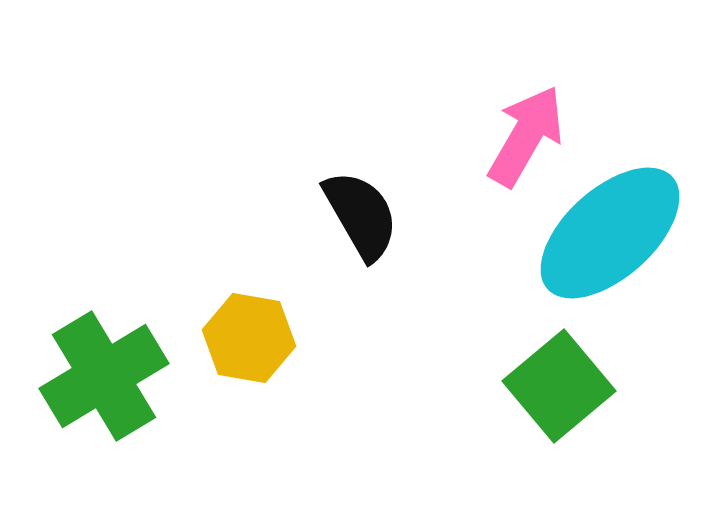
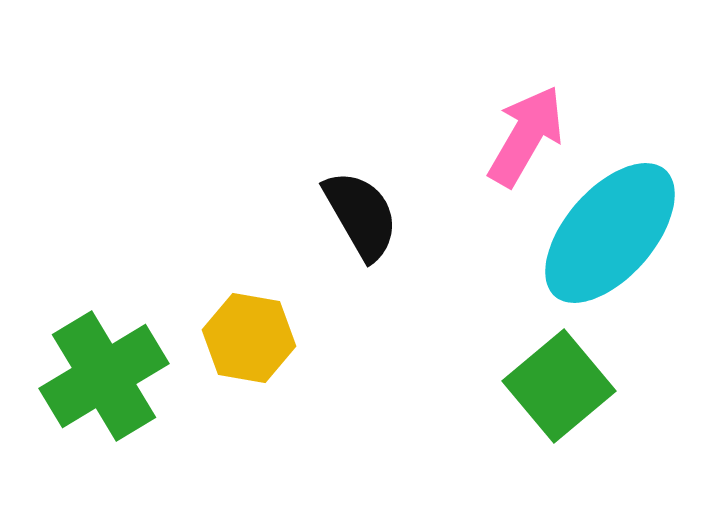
cyan ellipse: rotated 7 degrees counterclockwise
